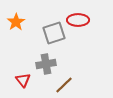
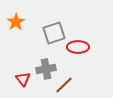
red ellipse: moved 27 px down
gray cross: moved 5 px down
red triangle: moved 1 px up
